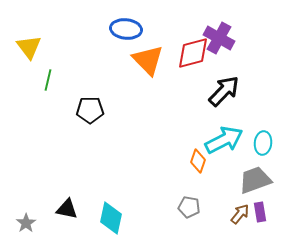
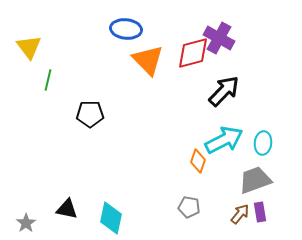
black pentagon: moved 4 px down
